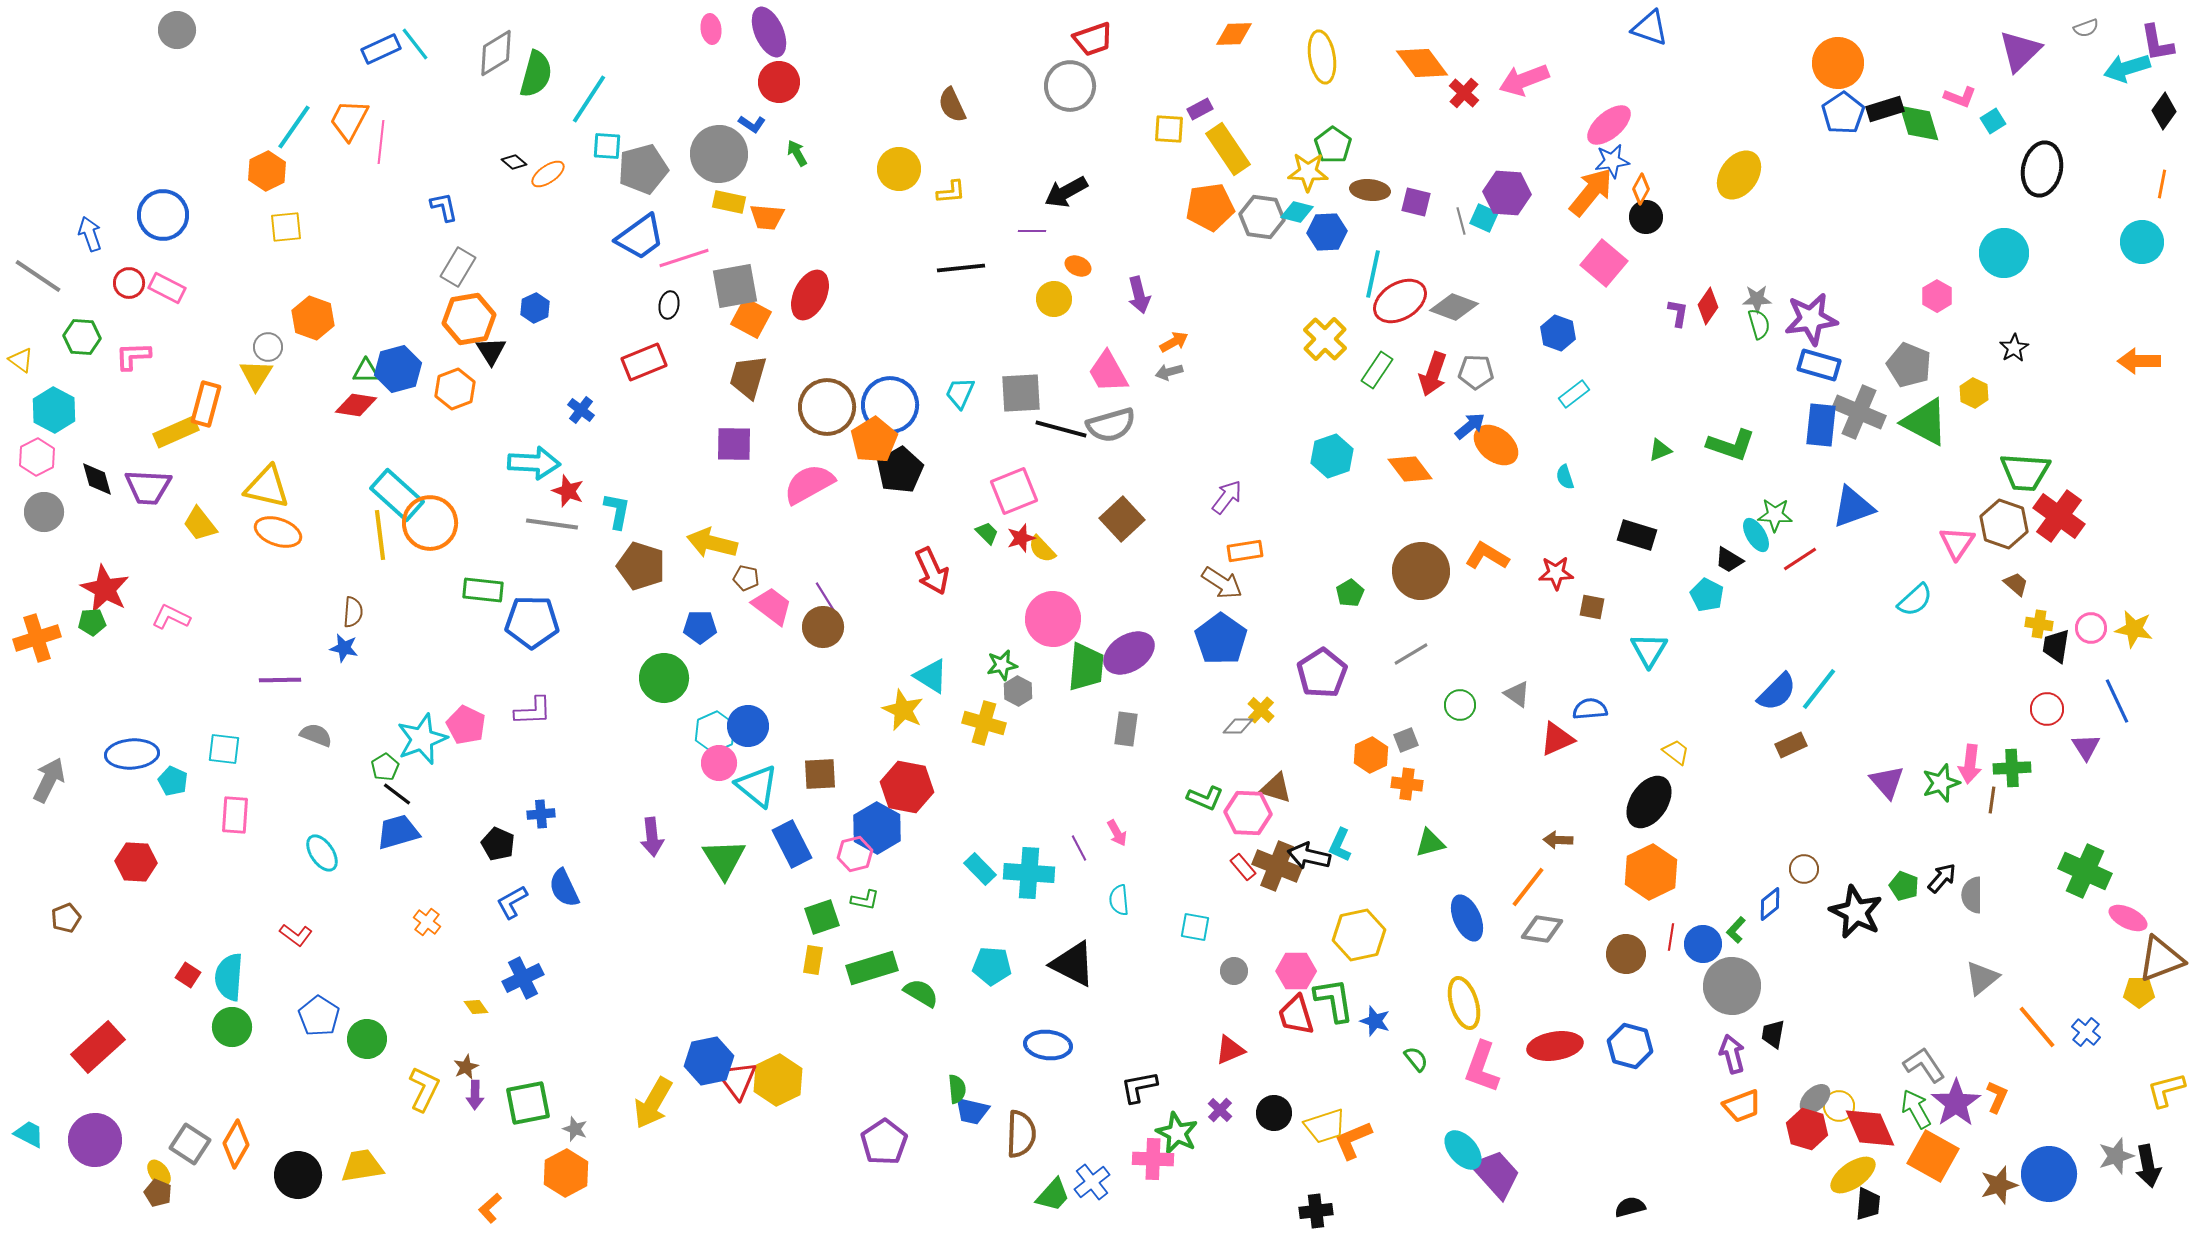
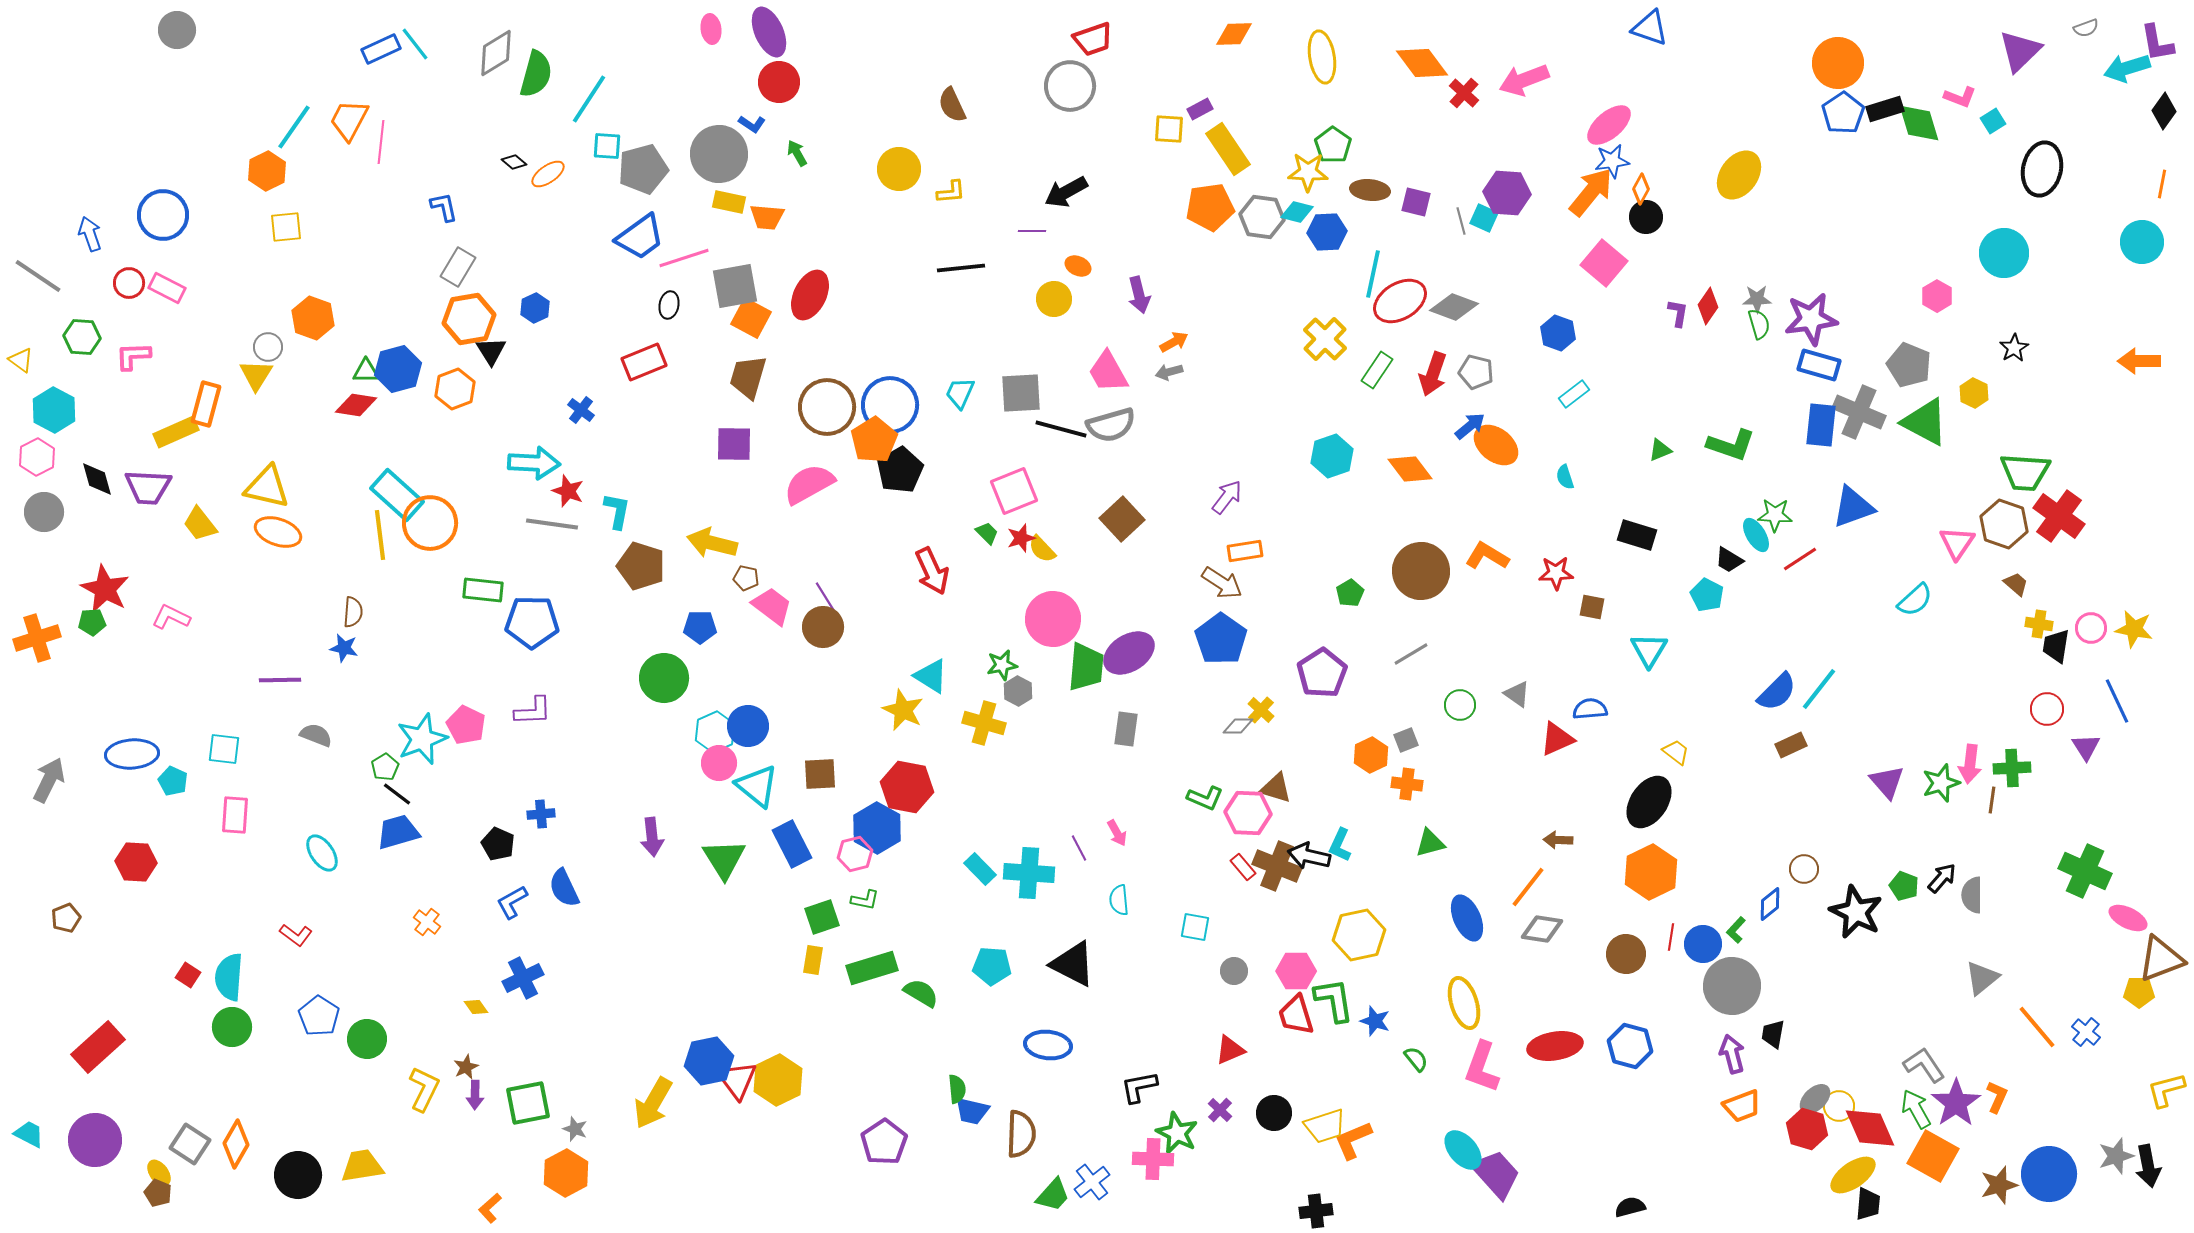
gray pentagon at (1476, 372): rotated 12 degrees clockwise
